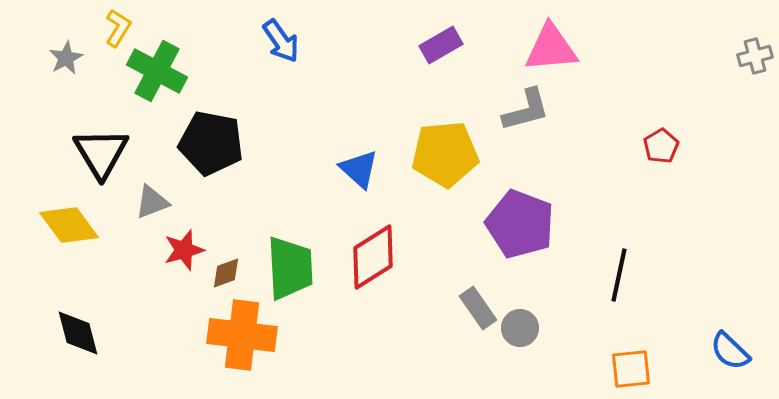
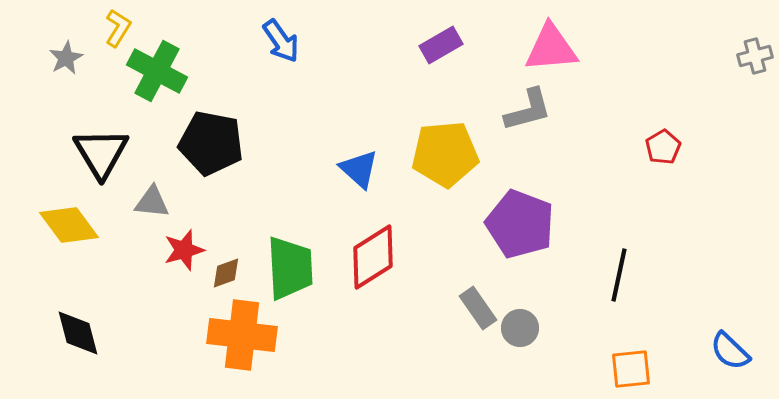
gray L-shape: moved 2 px right
red pentagon: moved 2 px right, 1 px down
gray triangle: rotated 27 degrees clockwise
